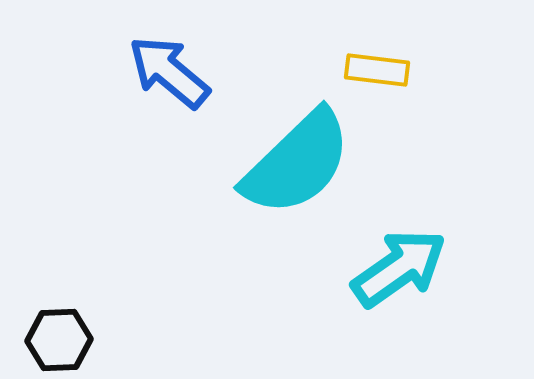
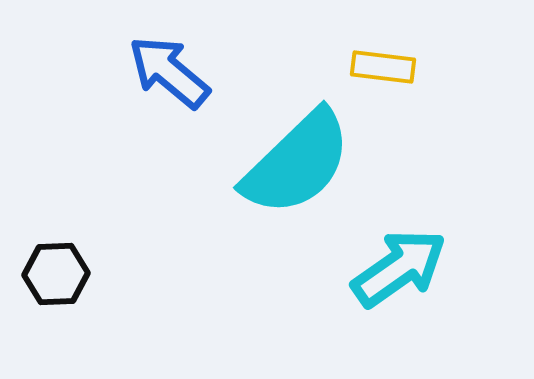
yellow rectangle: moved 6 px right, 3 px up
black hexagon: moved 3 px left, 66 px up
